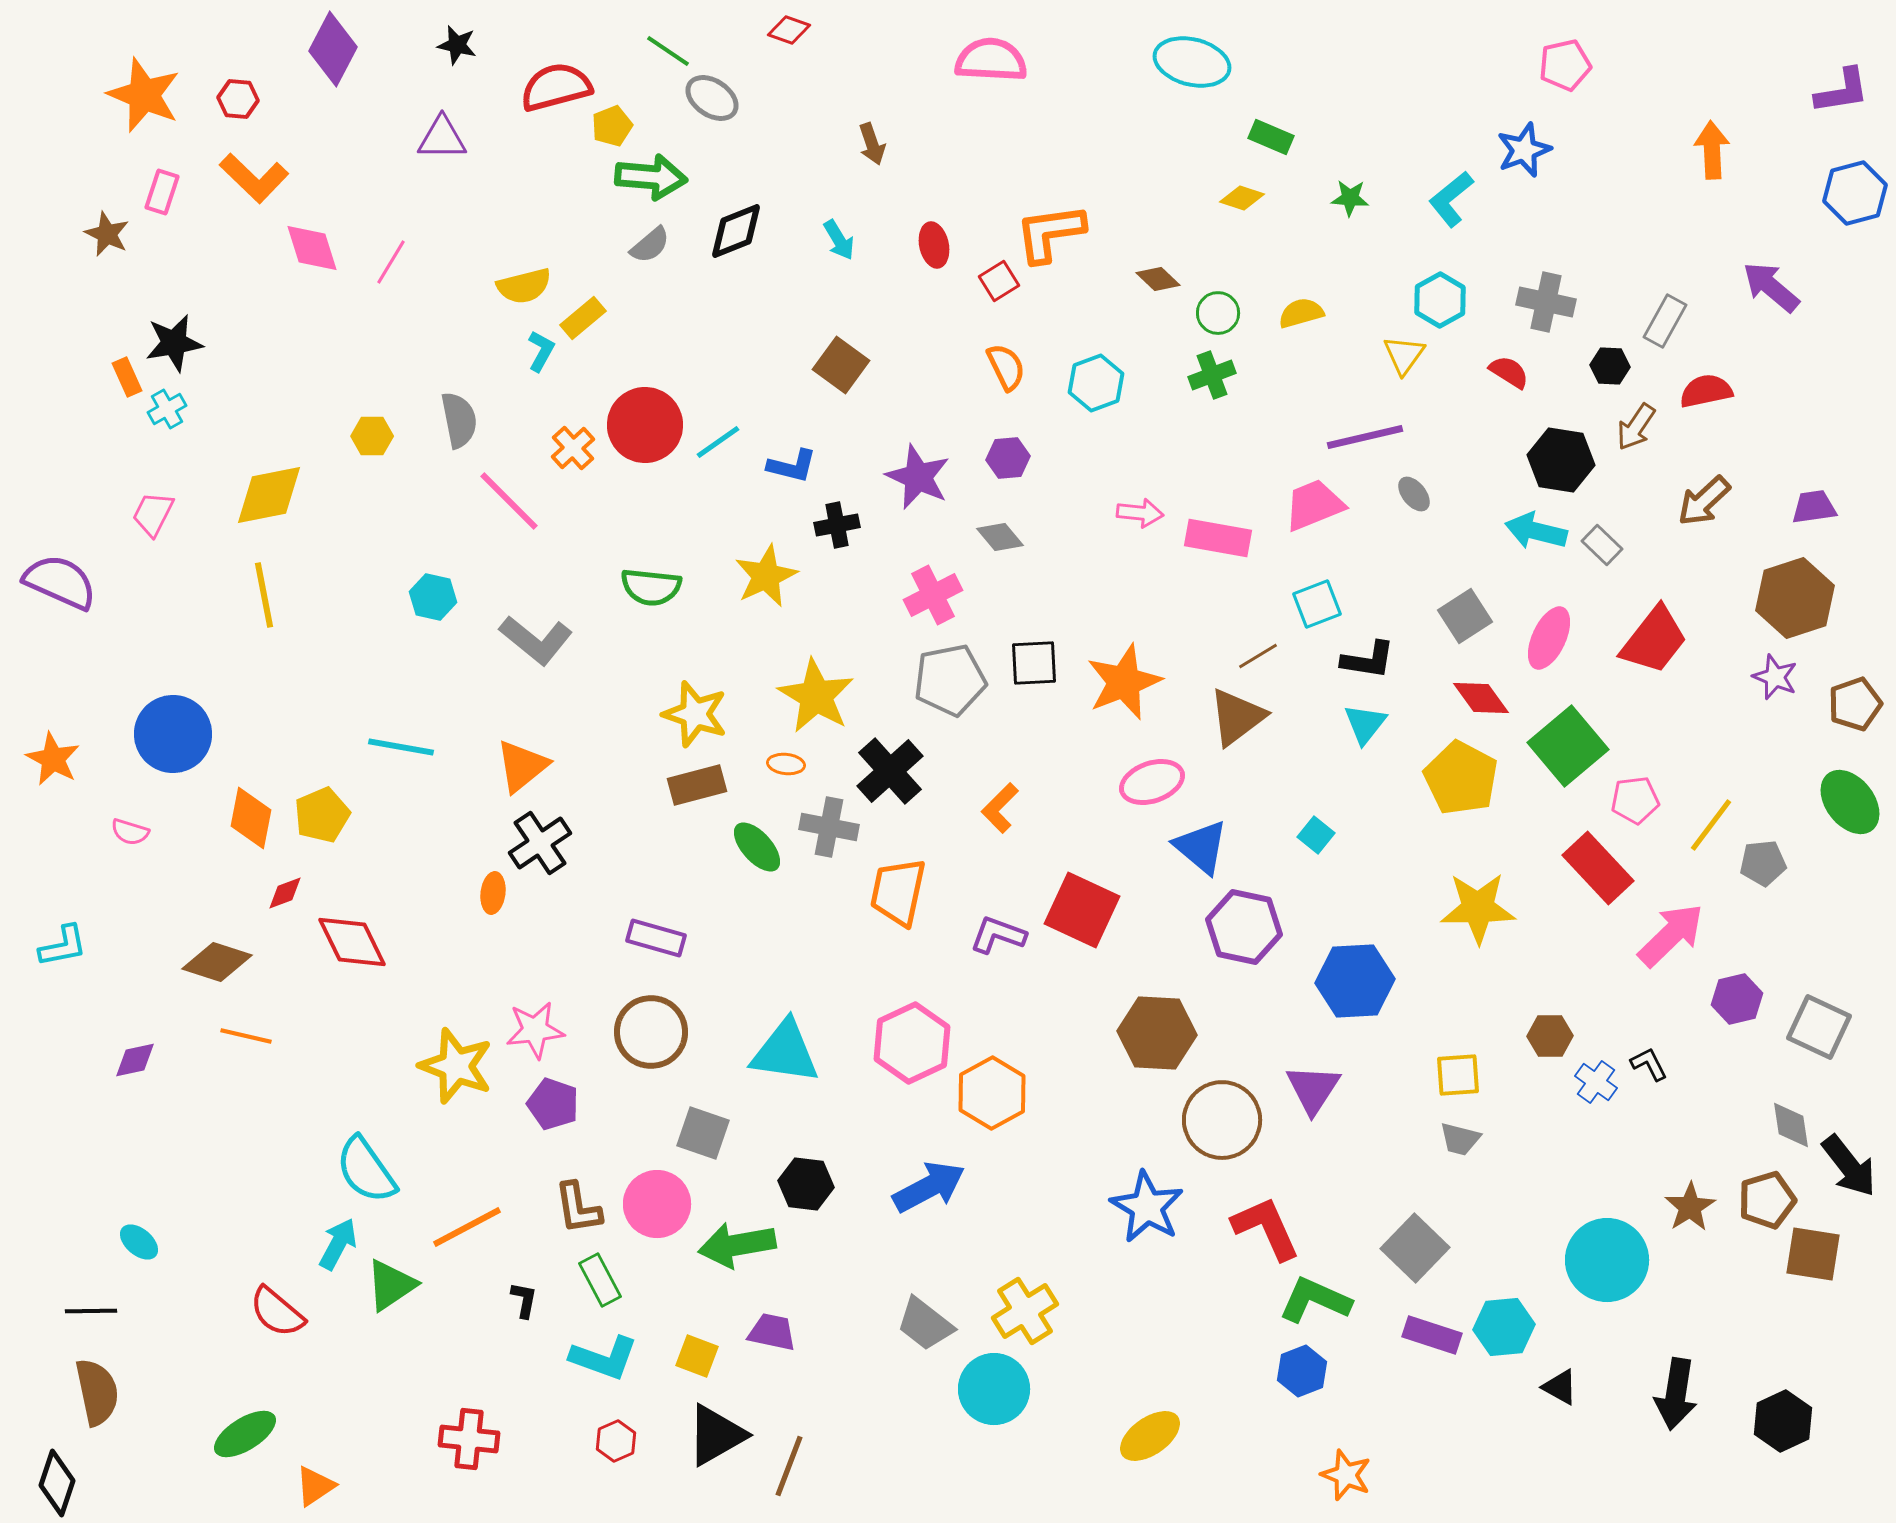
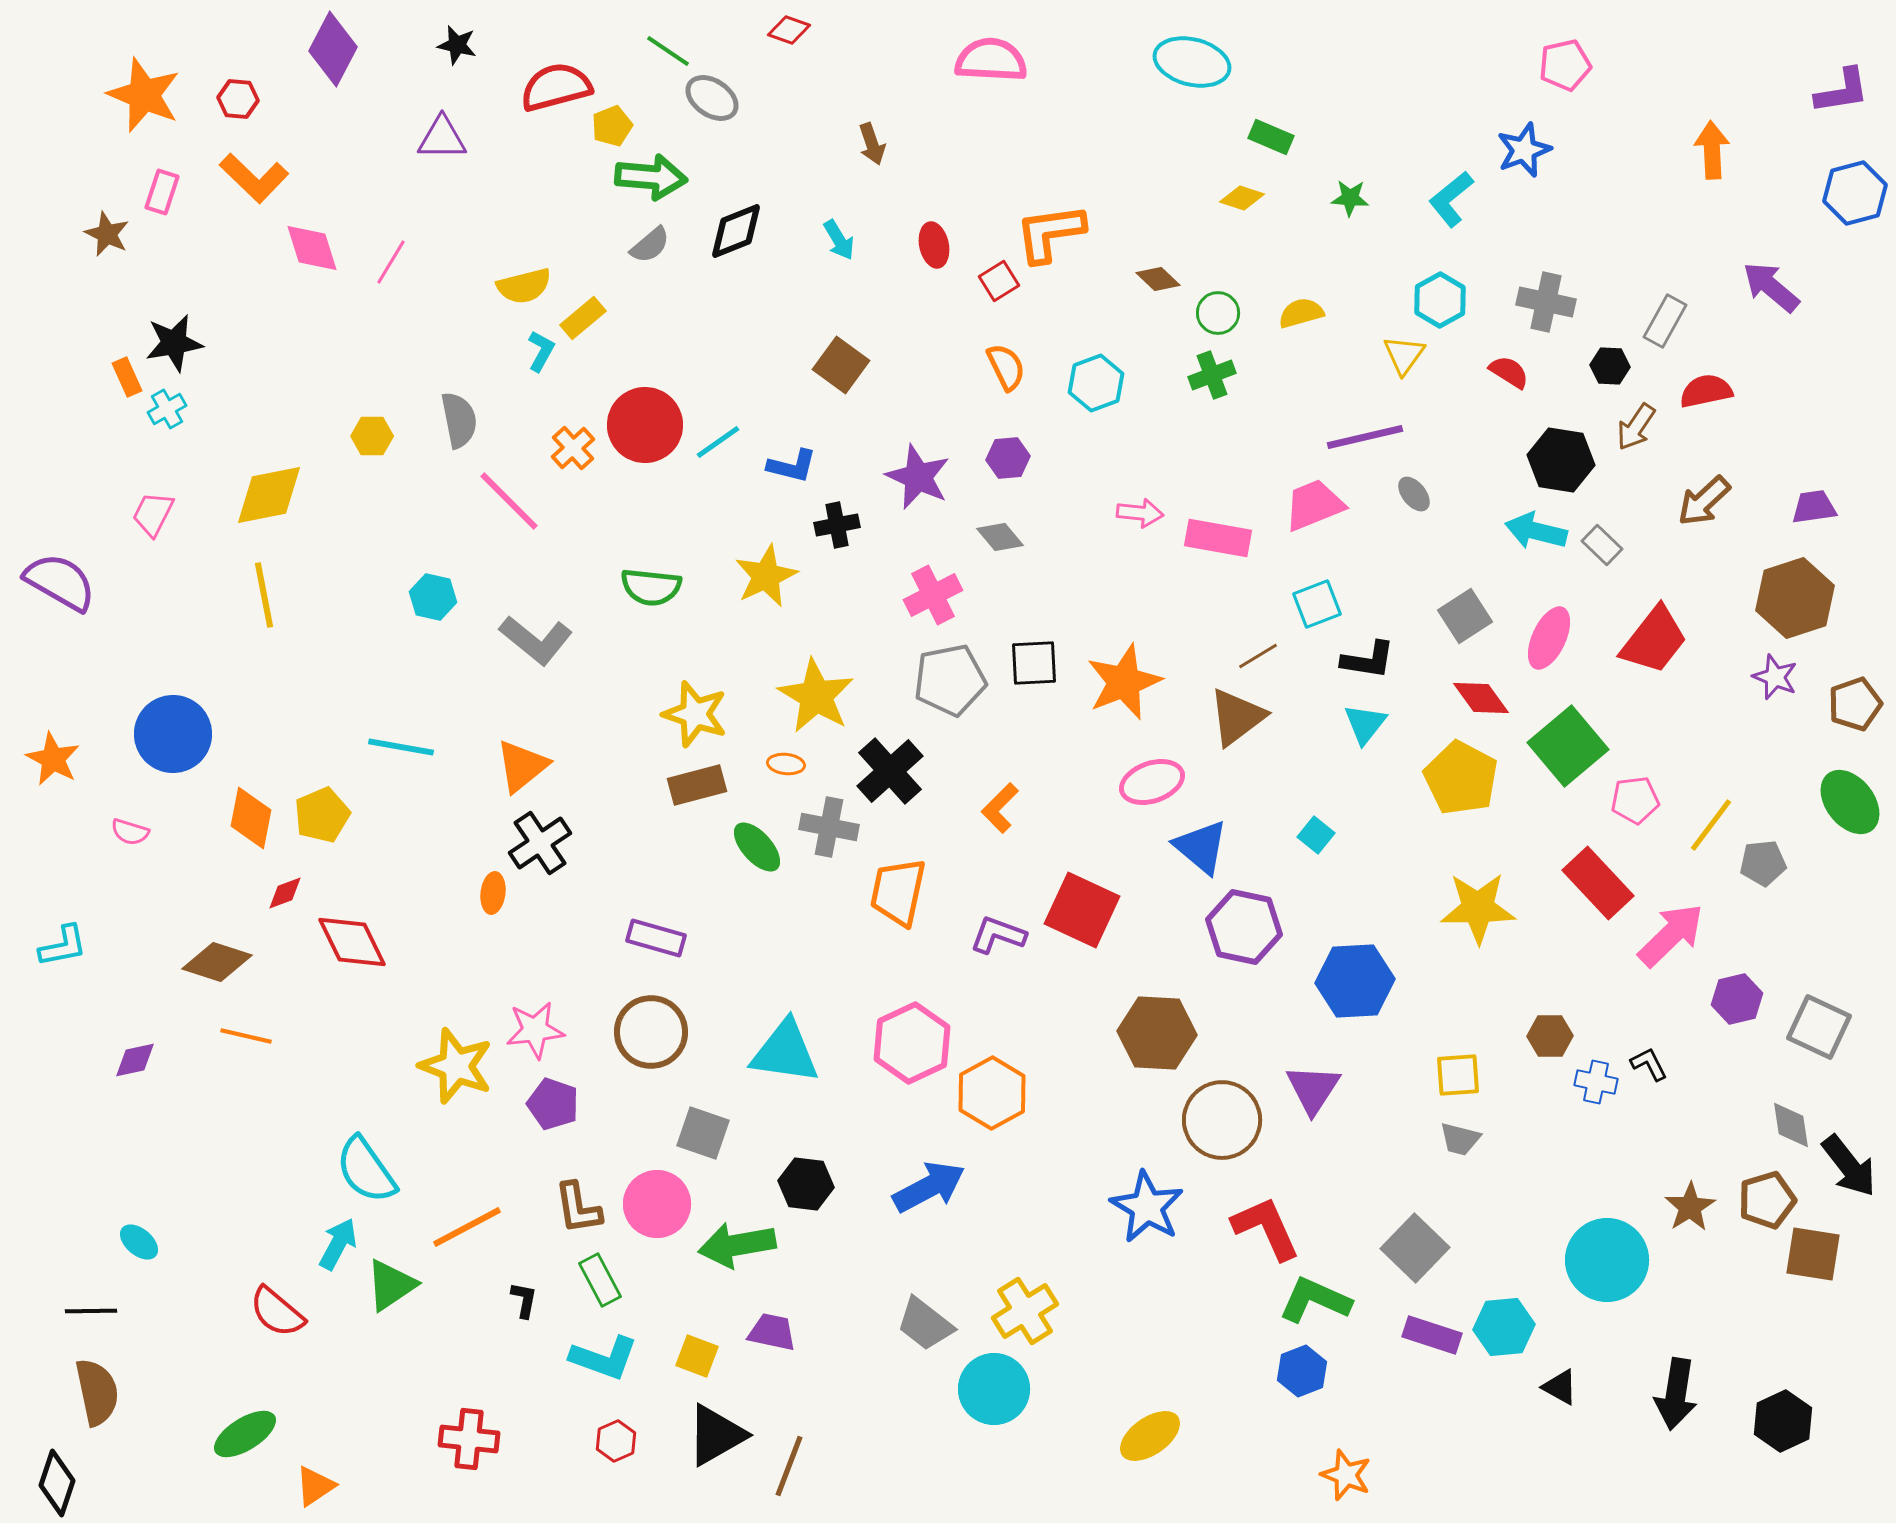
purple semicircle at (60, 582): rotated 6 degrees clockwise
red rectangle at (1598, 868): moved 15 px down
blue cross at (1596, 1082): rotated 24 degrees counterclockwise
